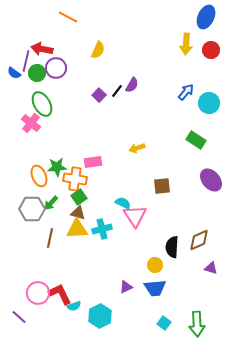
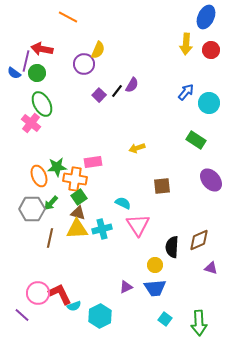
purple circle at (56, 68): moved 28 px right, 4 px up
pink triangle at (135, 216): moved 3 px right, 9 px down
purple line at (19, 317): moved 3 px right, 2 px up
cyan square at (164, 323): moved 1 px right, 4 px up
green arrow at (197, 324): moved 2 px right, 1 px up
